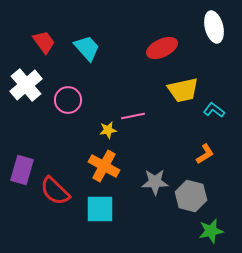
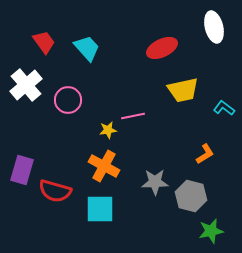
cyan L-shape: moved 10 px right, 2 px up
red semicircle: rotated 28 degrees counterclockwise
